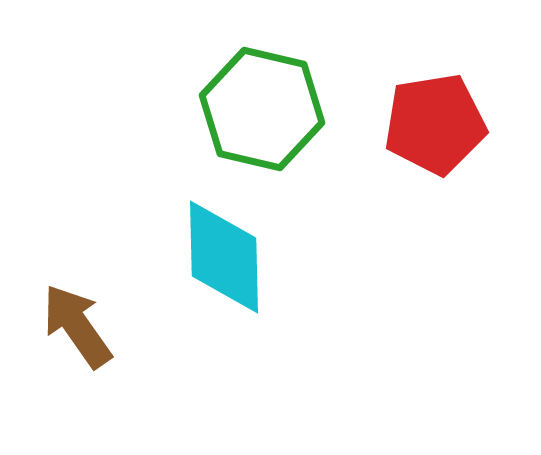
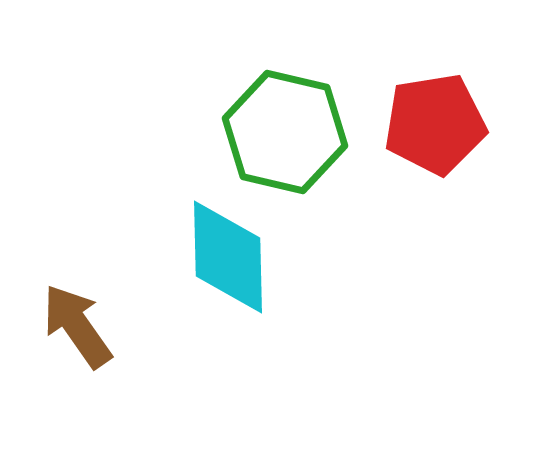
green hexagon: moved 23 px right, 23 px down
cyan diamond: moved 4 px right
